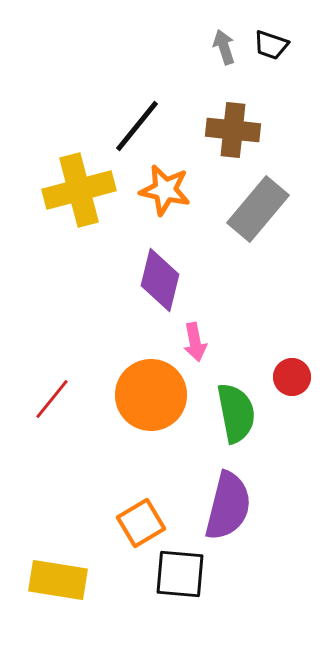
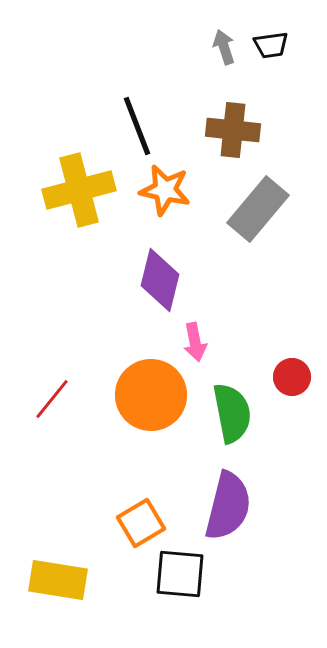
black trapezoid: rotated 27 degrees counterclockwise
black line: rotated 60 degrees counterclockwise
green semicircle: moved 4 px left
